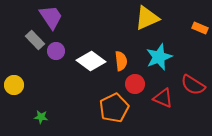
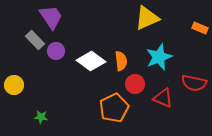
red semicircle: moved 1 px right, 2 px up; rotated 20 degrees counterclockwise
